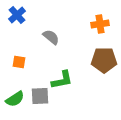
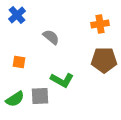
green L-shape: rotated 40 degrees clockwise
